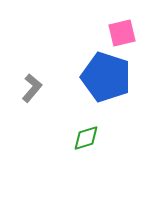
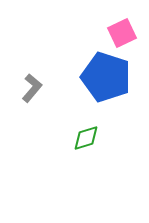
pink square: rotated 12 degrees counterclockwise
